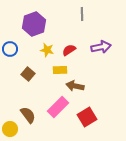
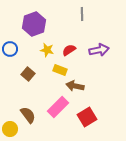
purple arrow: moved 2 px left, 3 px down
yellow rectangle: rotated 24 degrees clockwise
